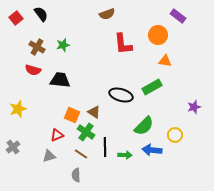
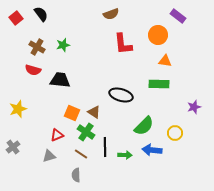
brown semicircle: moved 4 px right
green rectangle: moved 7 px right, 3 px up; rotated 30 degrees clockwise
orange square: moved 2 px up
yellow circle: moved 2 px up
